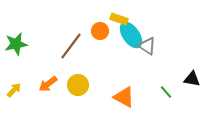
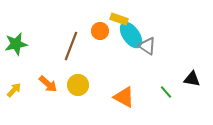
brown line: rotated 16 degrees counterclockwise
orange arrow: rotated 102 degrees counterclockwise
